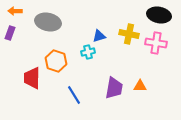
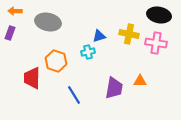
orange triangle: moved 5 px up
